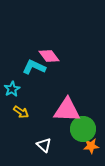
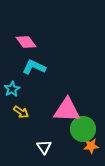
pink diamond: moved 23 px left, 14 px up
white triangle: moved 2 px down; rotated 14 degrees clockwise
